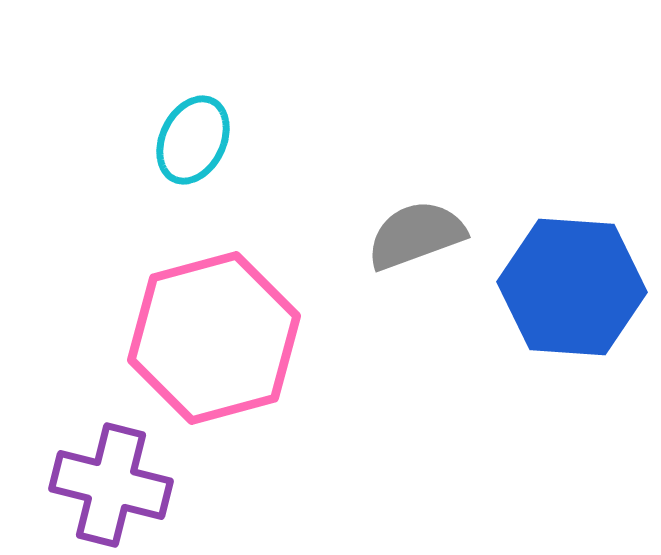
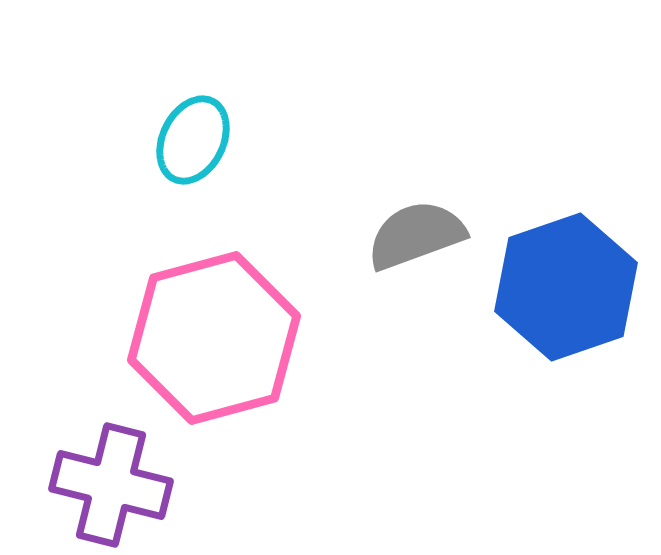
blue hexagon: moved 6 px left; rotated 23 degrees counterclockwise
